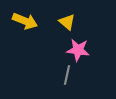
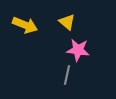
yellow arrow: moved 4 px down
